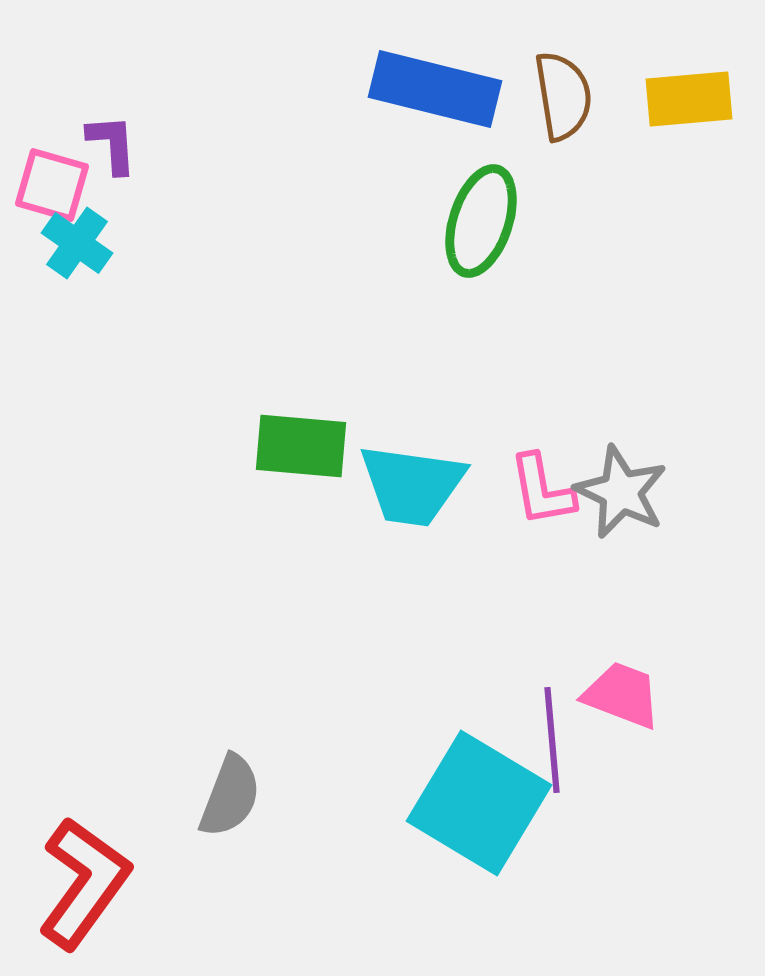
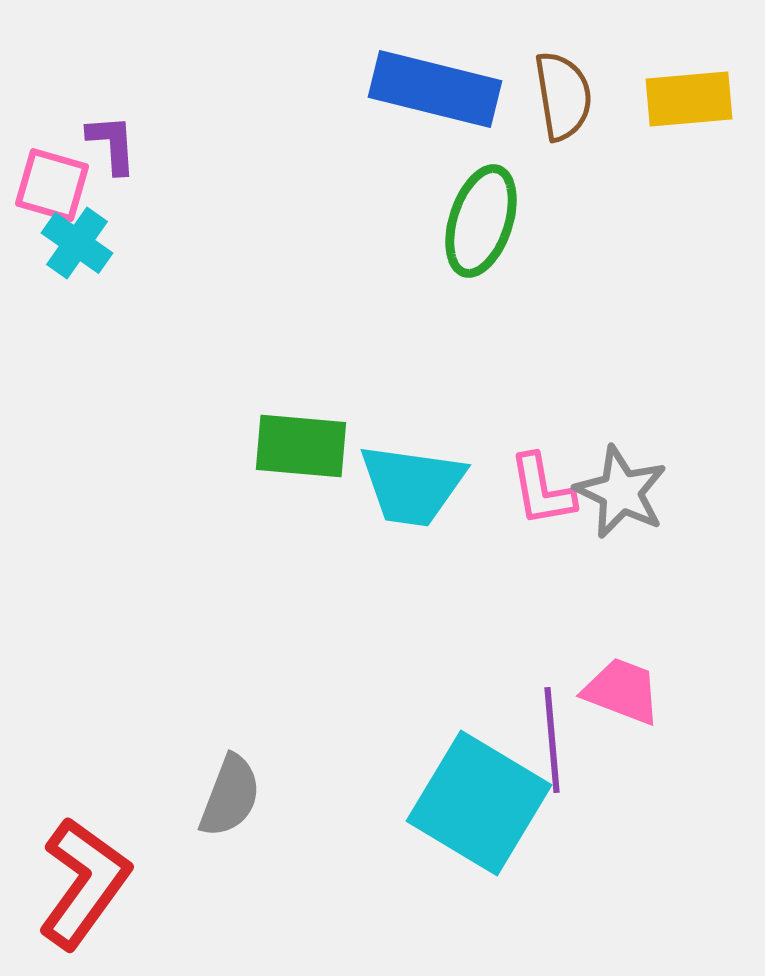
pink trapezoid: moved 4 px up
